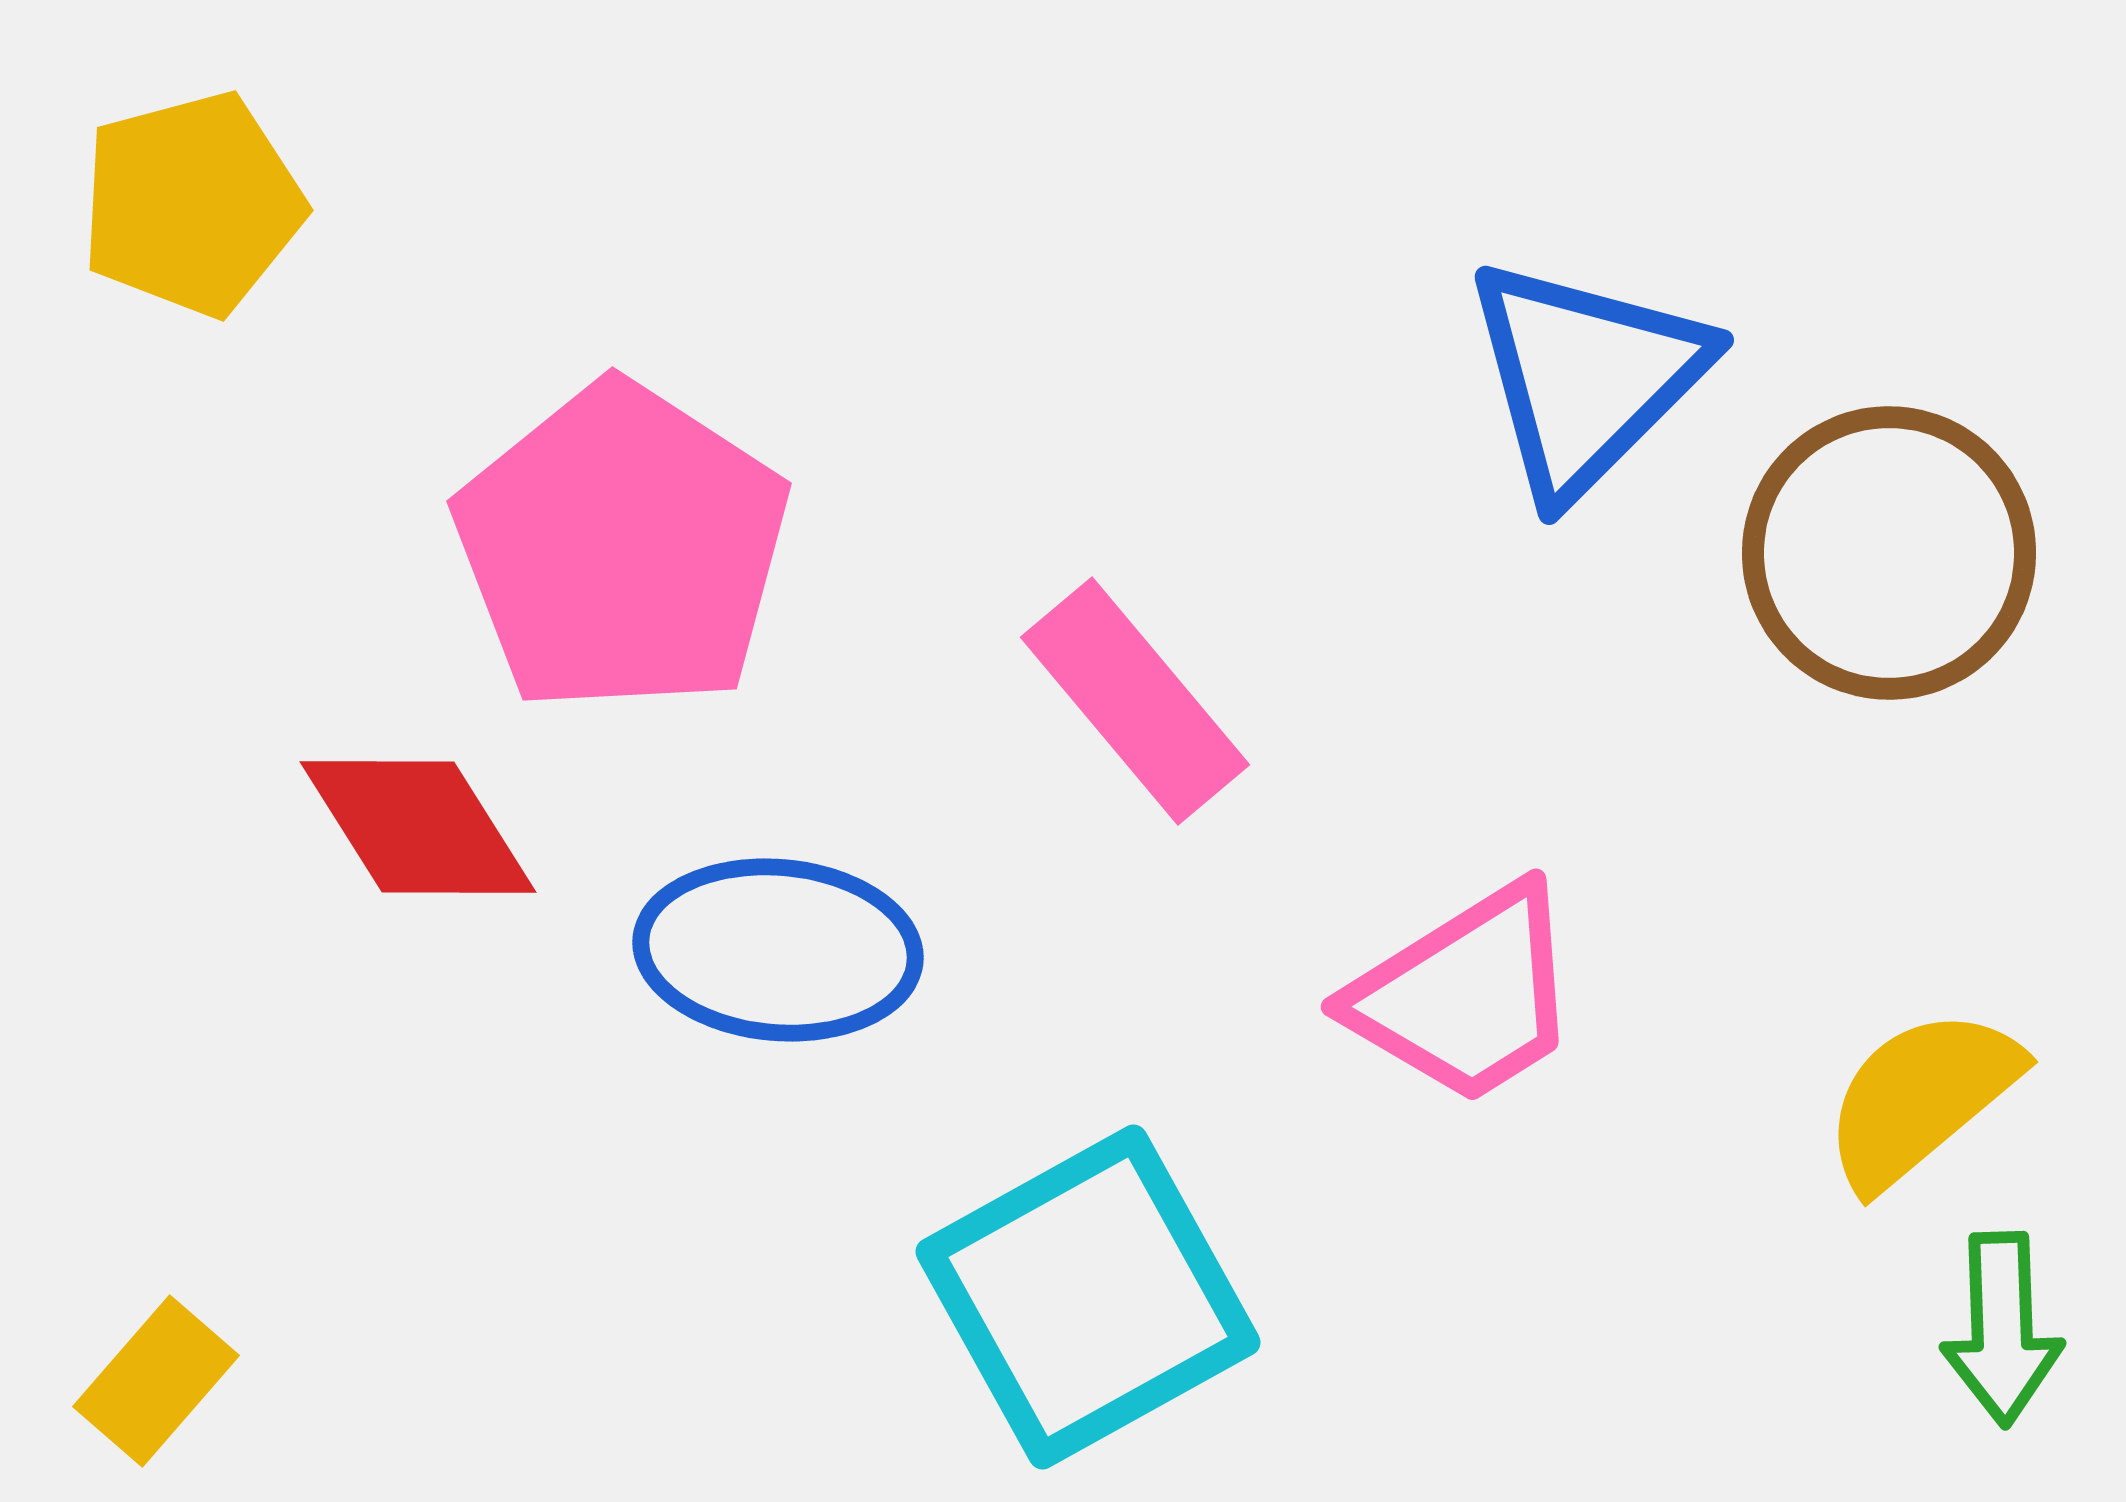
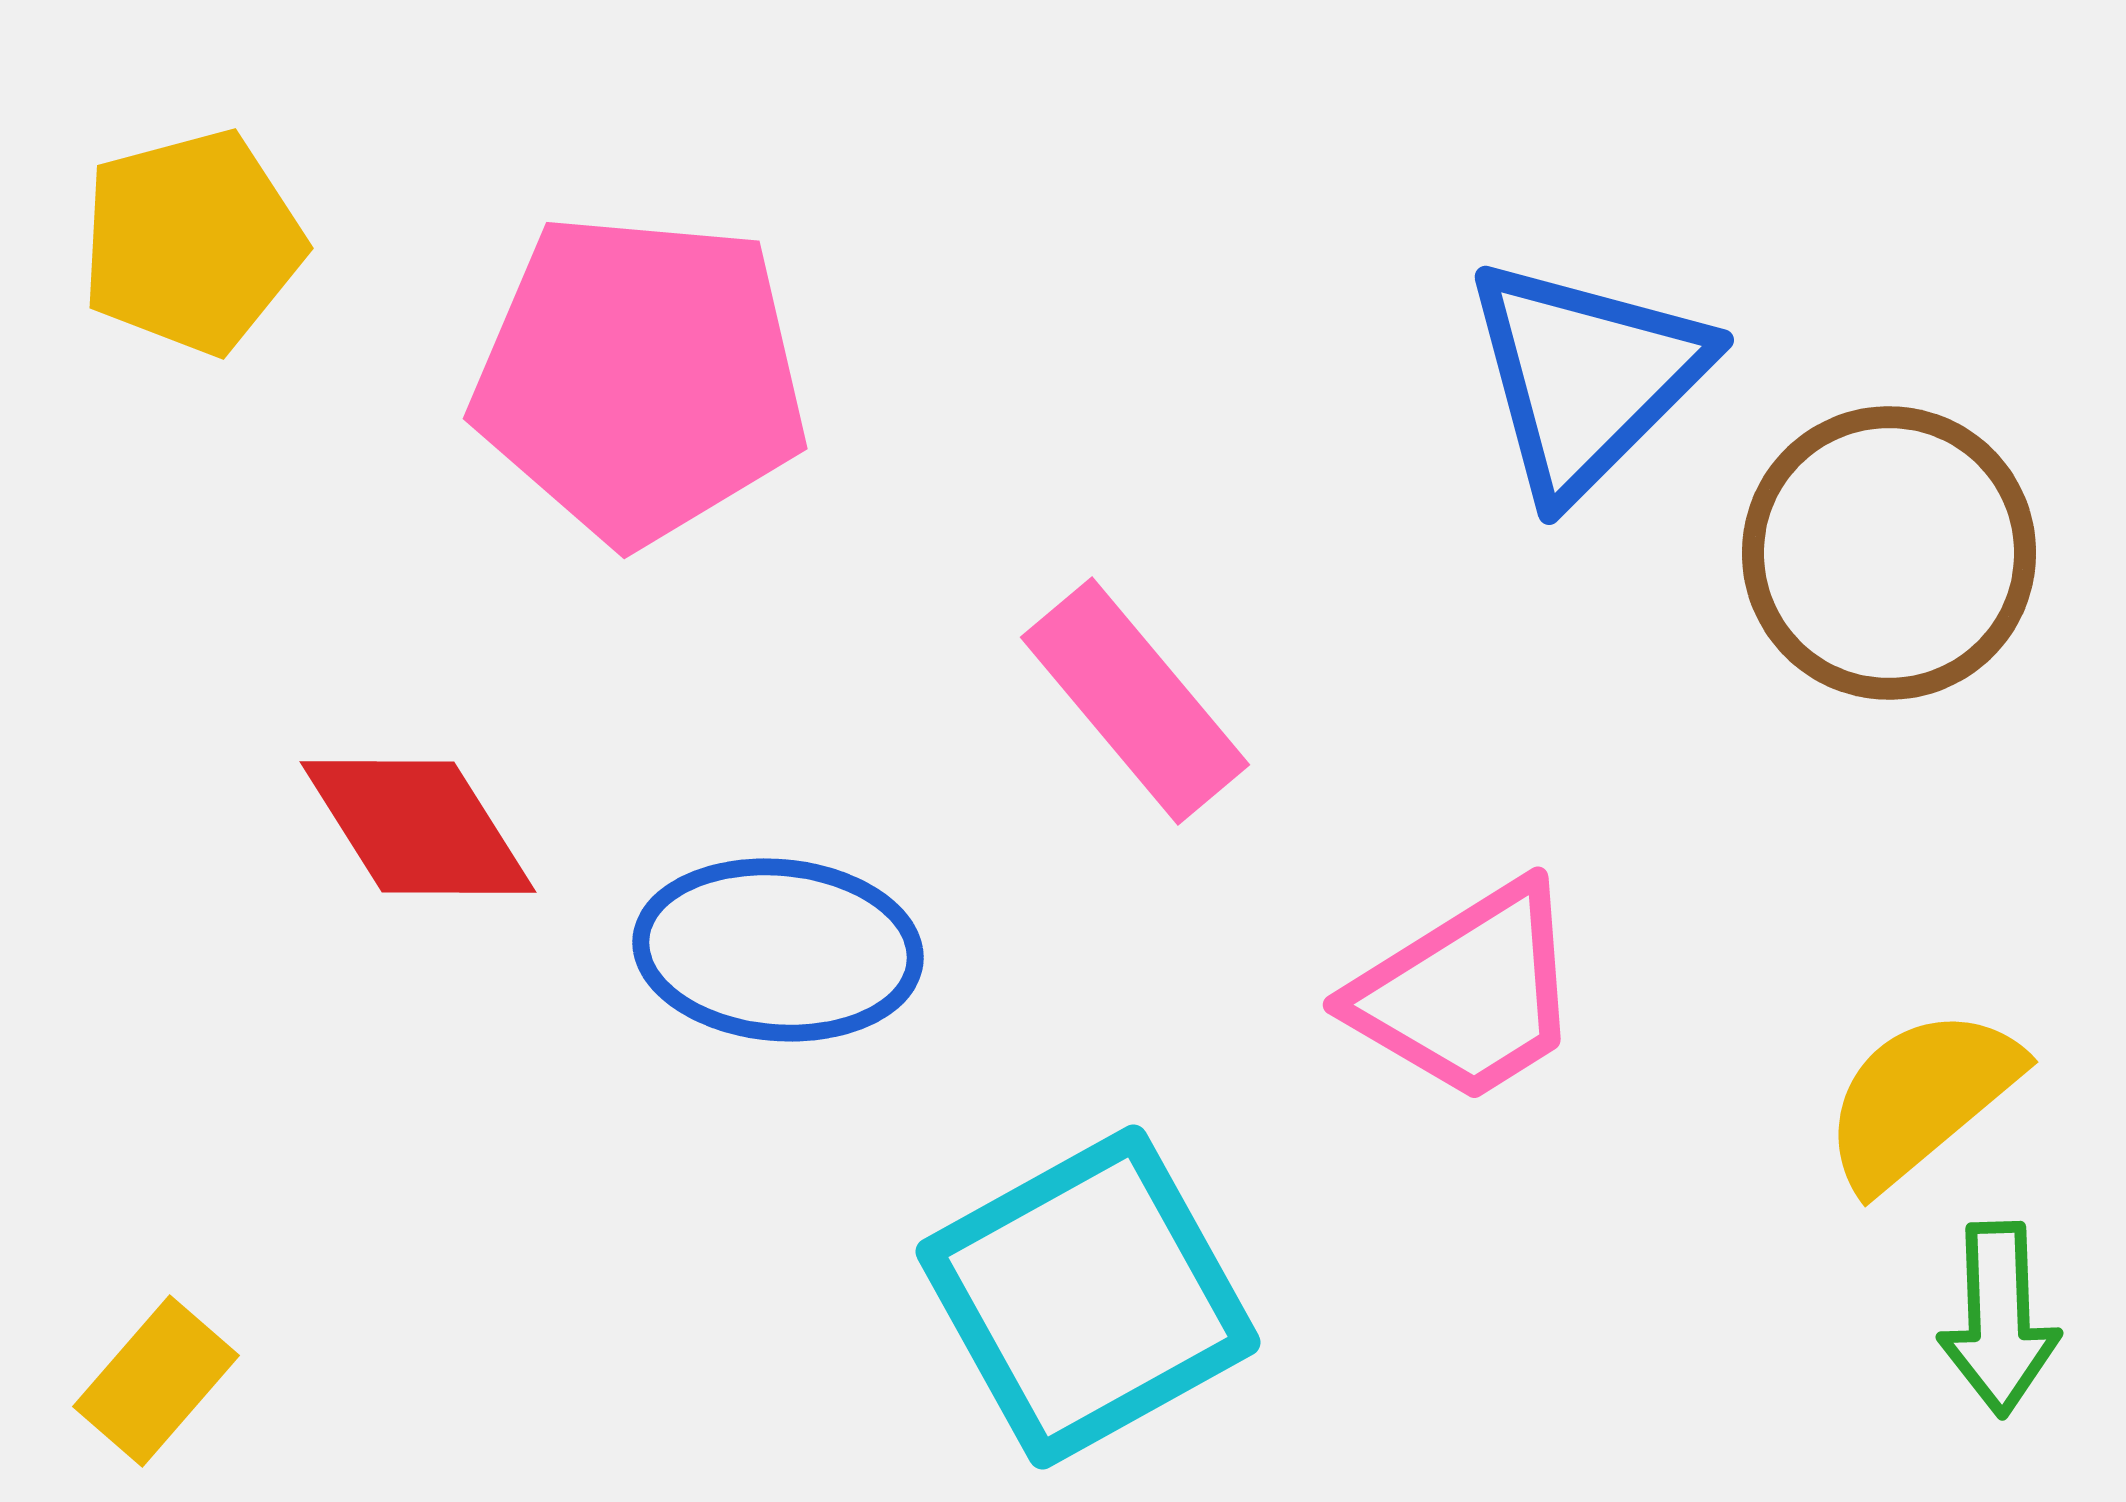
yellow pentagon: moved 38 px down
pink pentagon: moved 18 px right, 170 px up; rotated 28 degrees counterclockwise
pink trapezoid: moved 2 px right, 2 px up
green arrow: moved 3 px left, 10 px up
